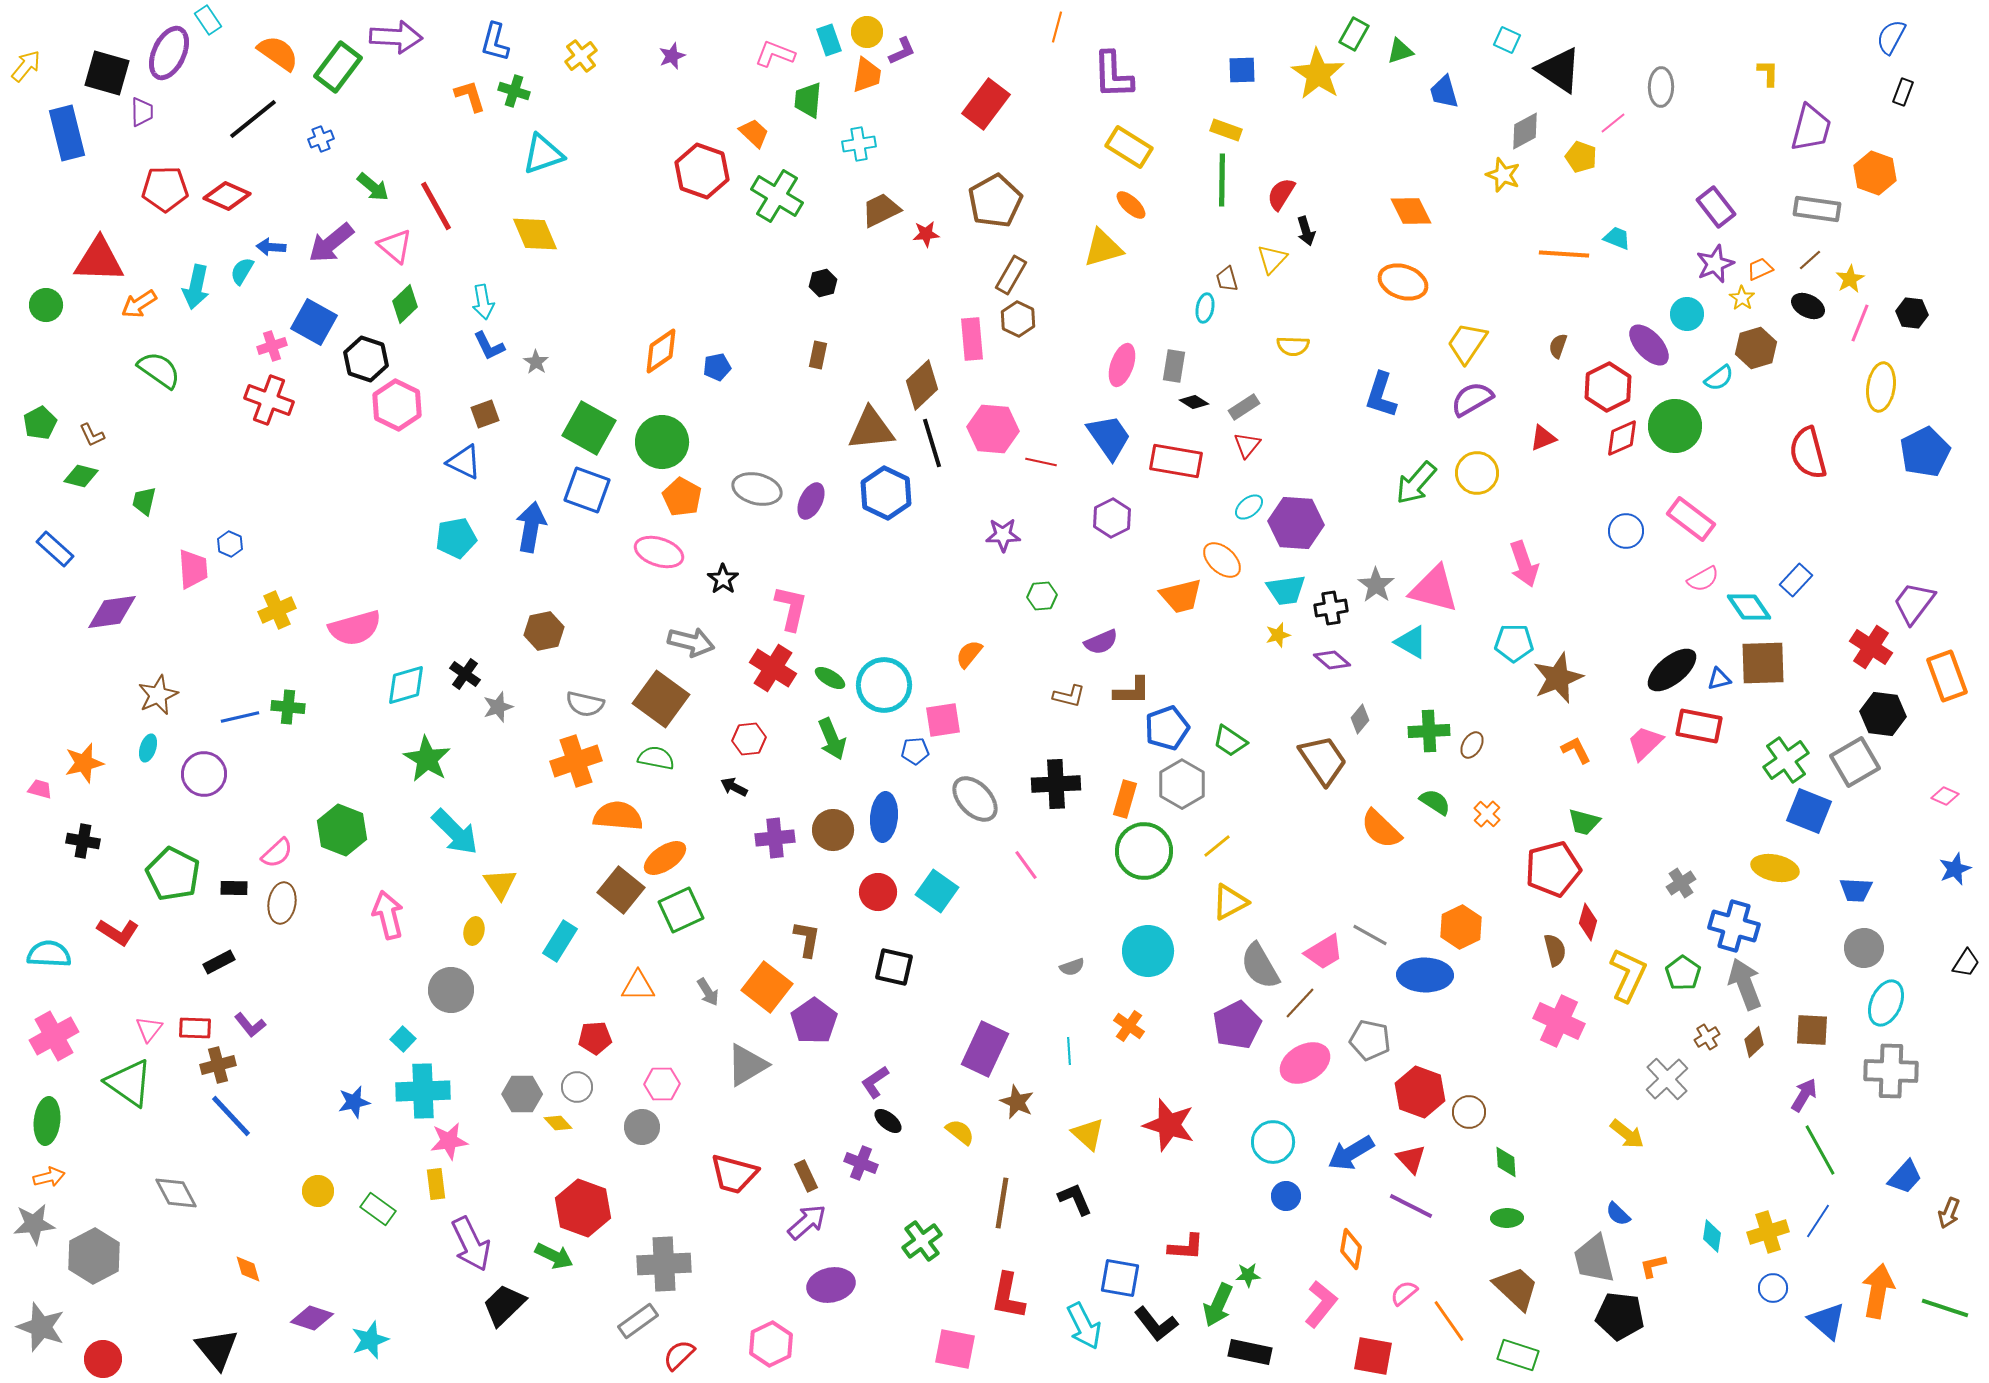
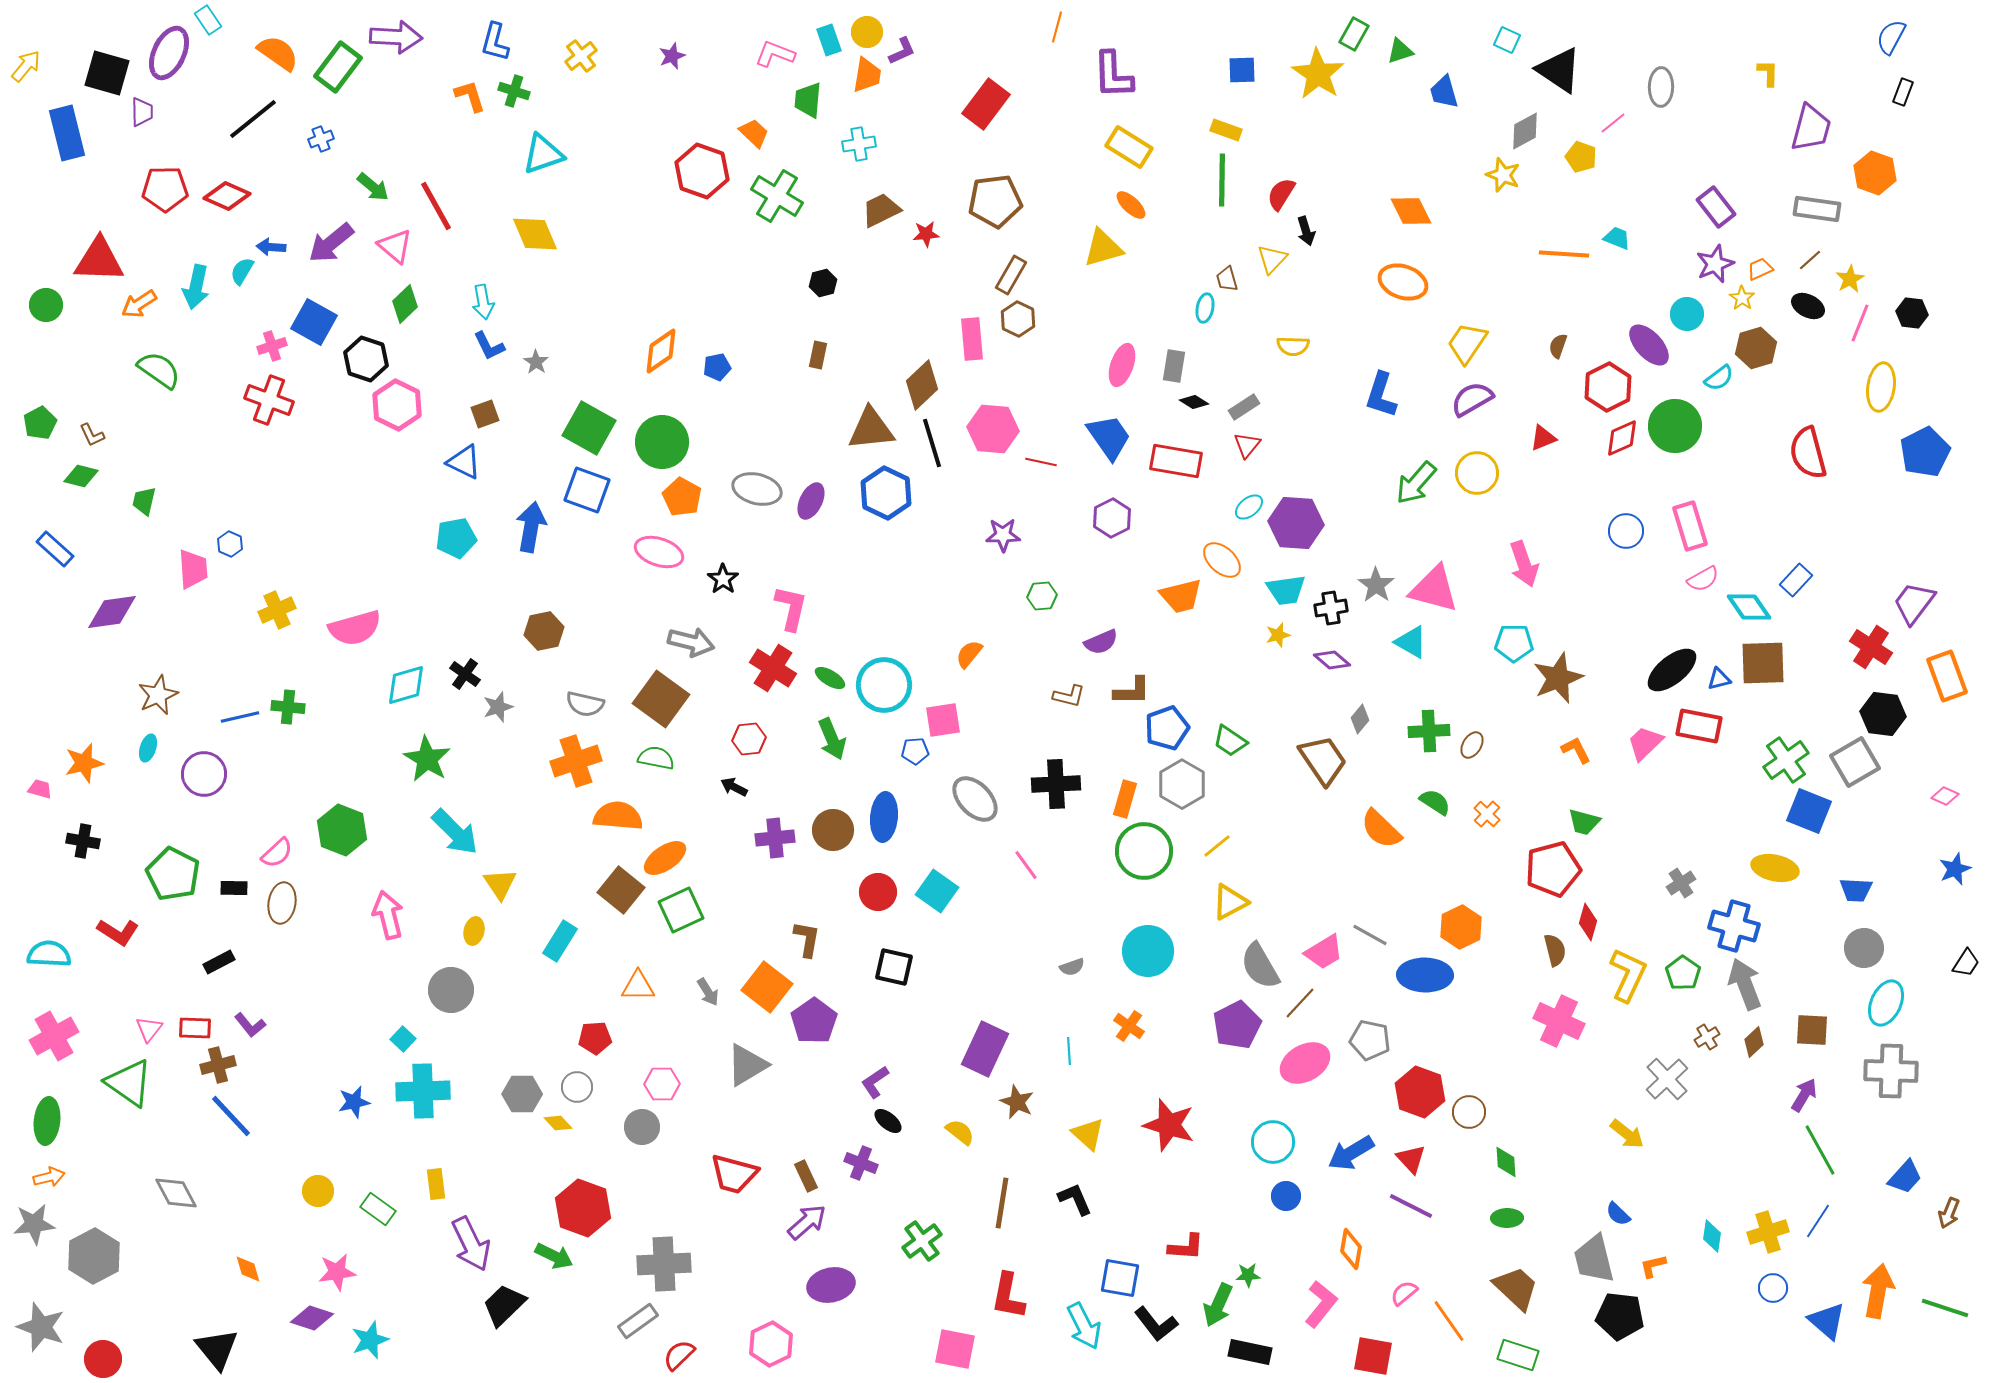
brown pentagon at (995, 201): rotated 22 degrees clockwise
pink rectangle at (1691, 519): moved 1 px left, 7 px down; rotated 36 degrees clockwise
pink star at (449, 1141): moved 112 px left, 131 px down
